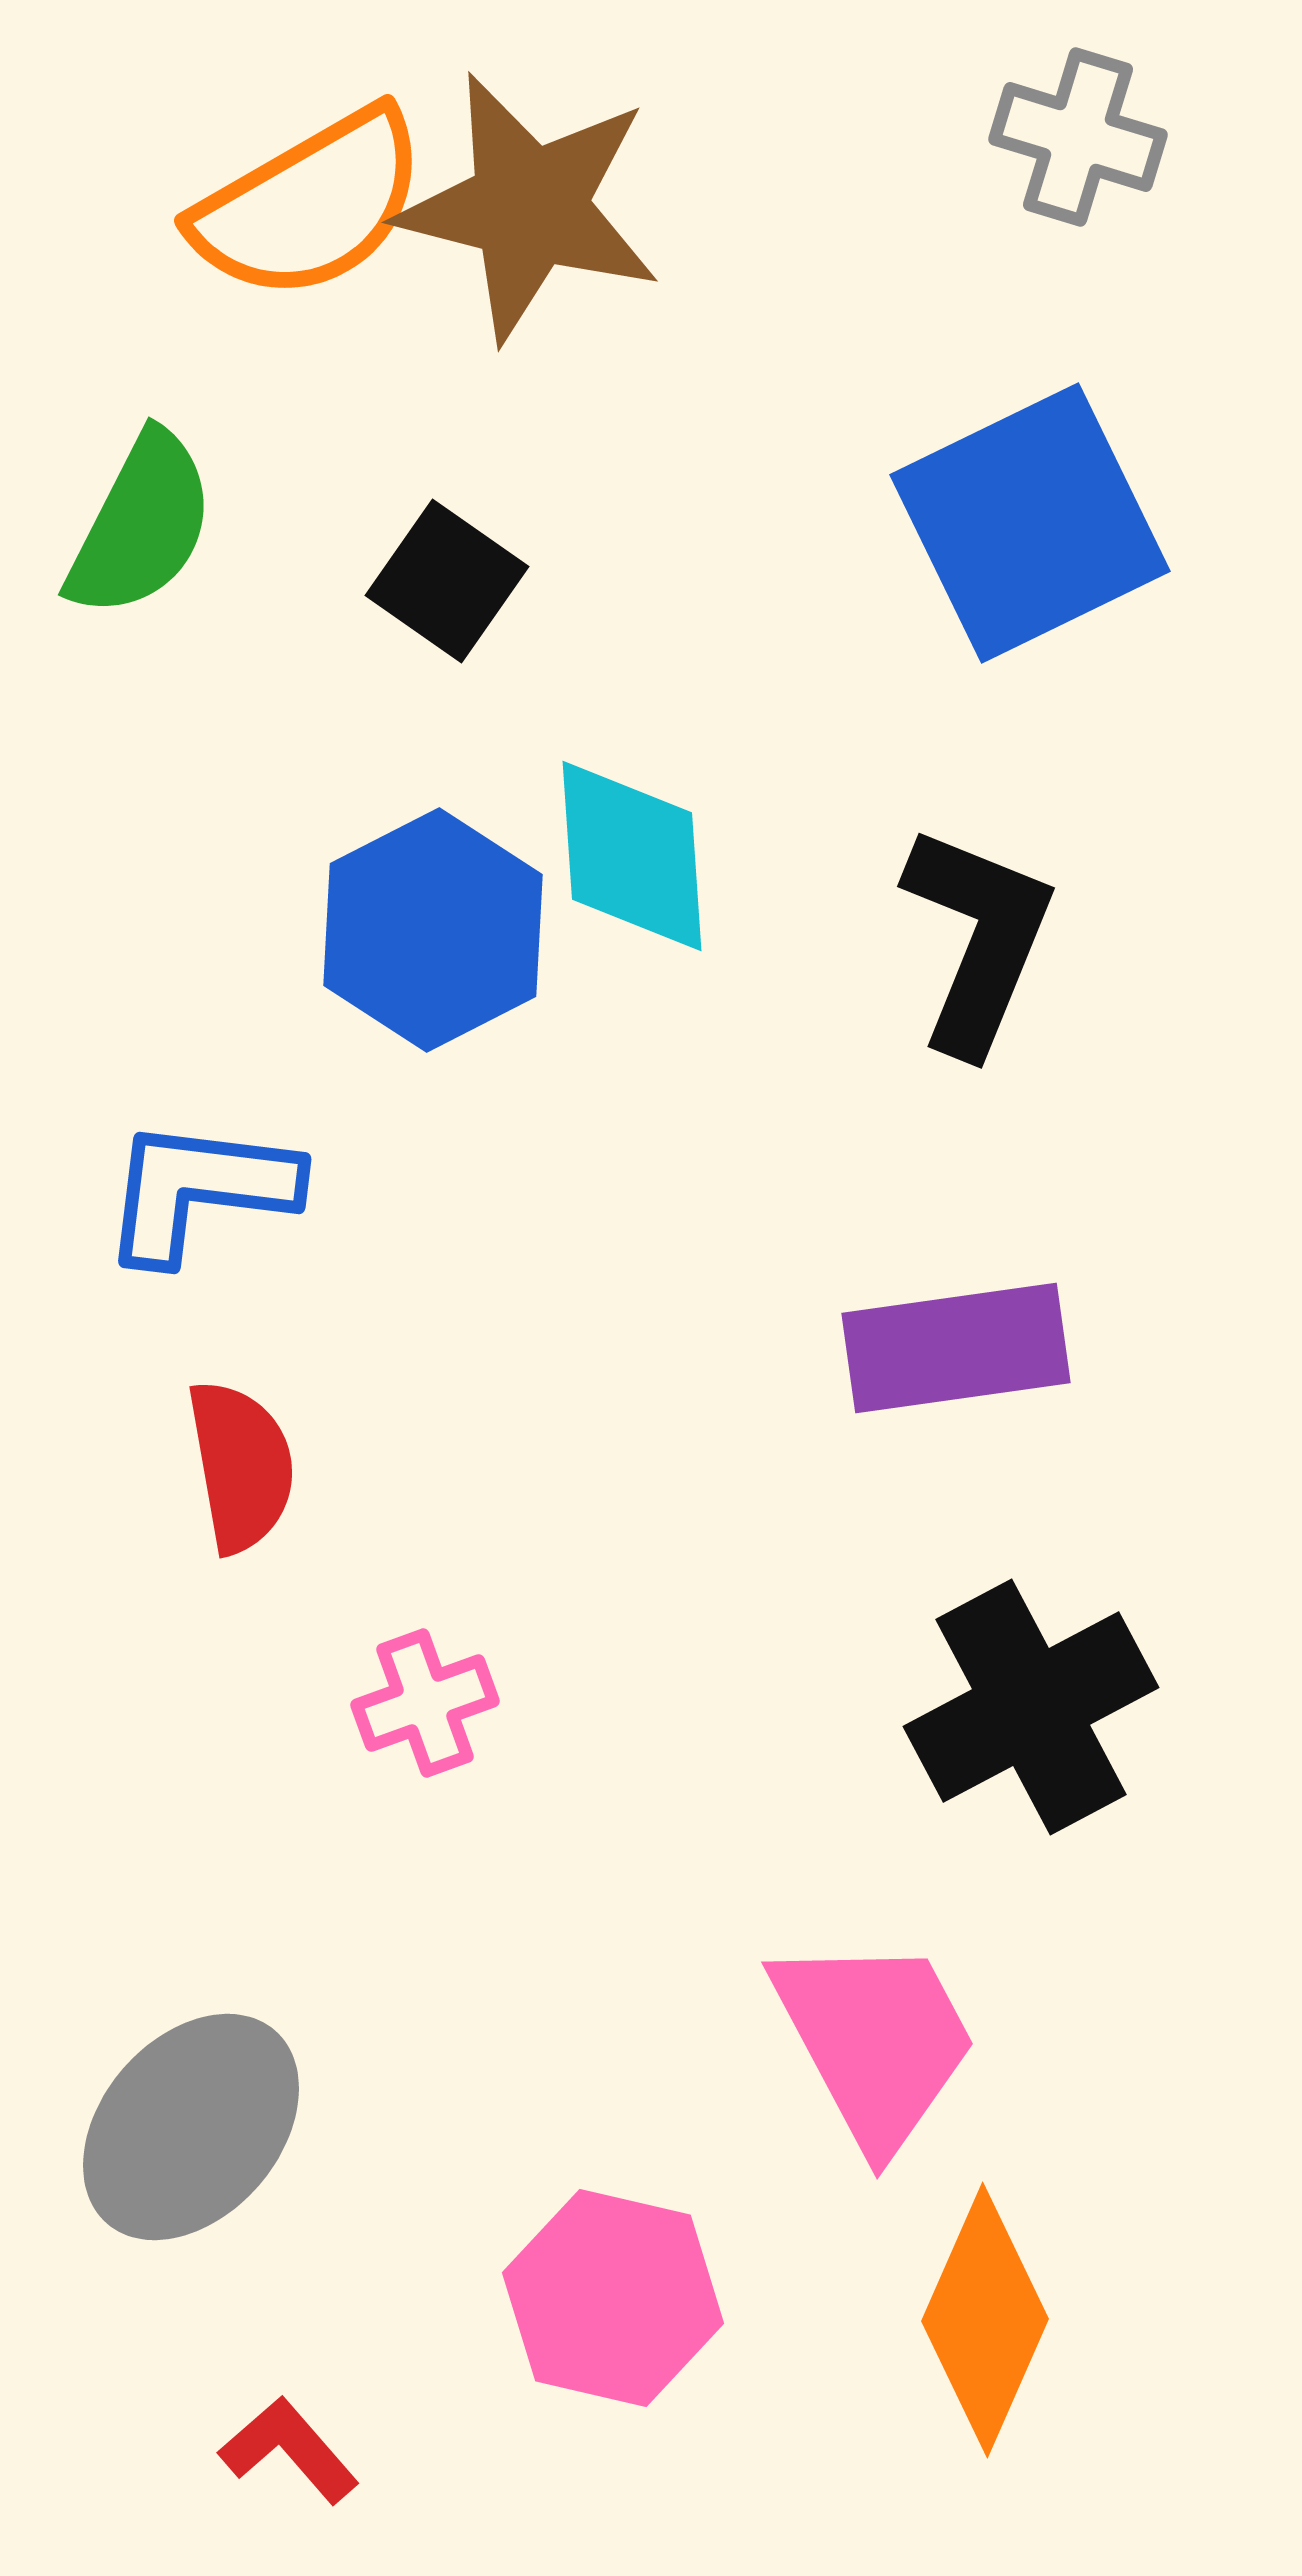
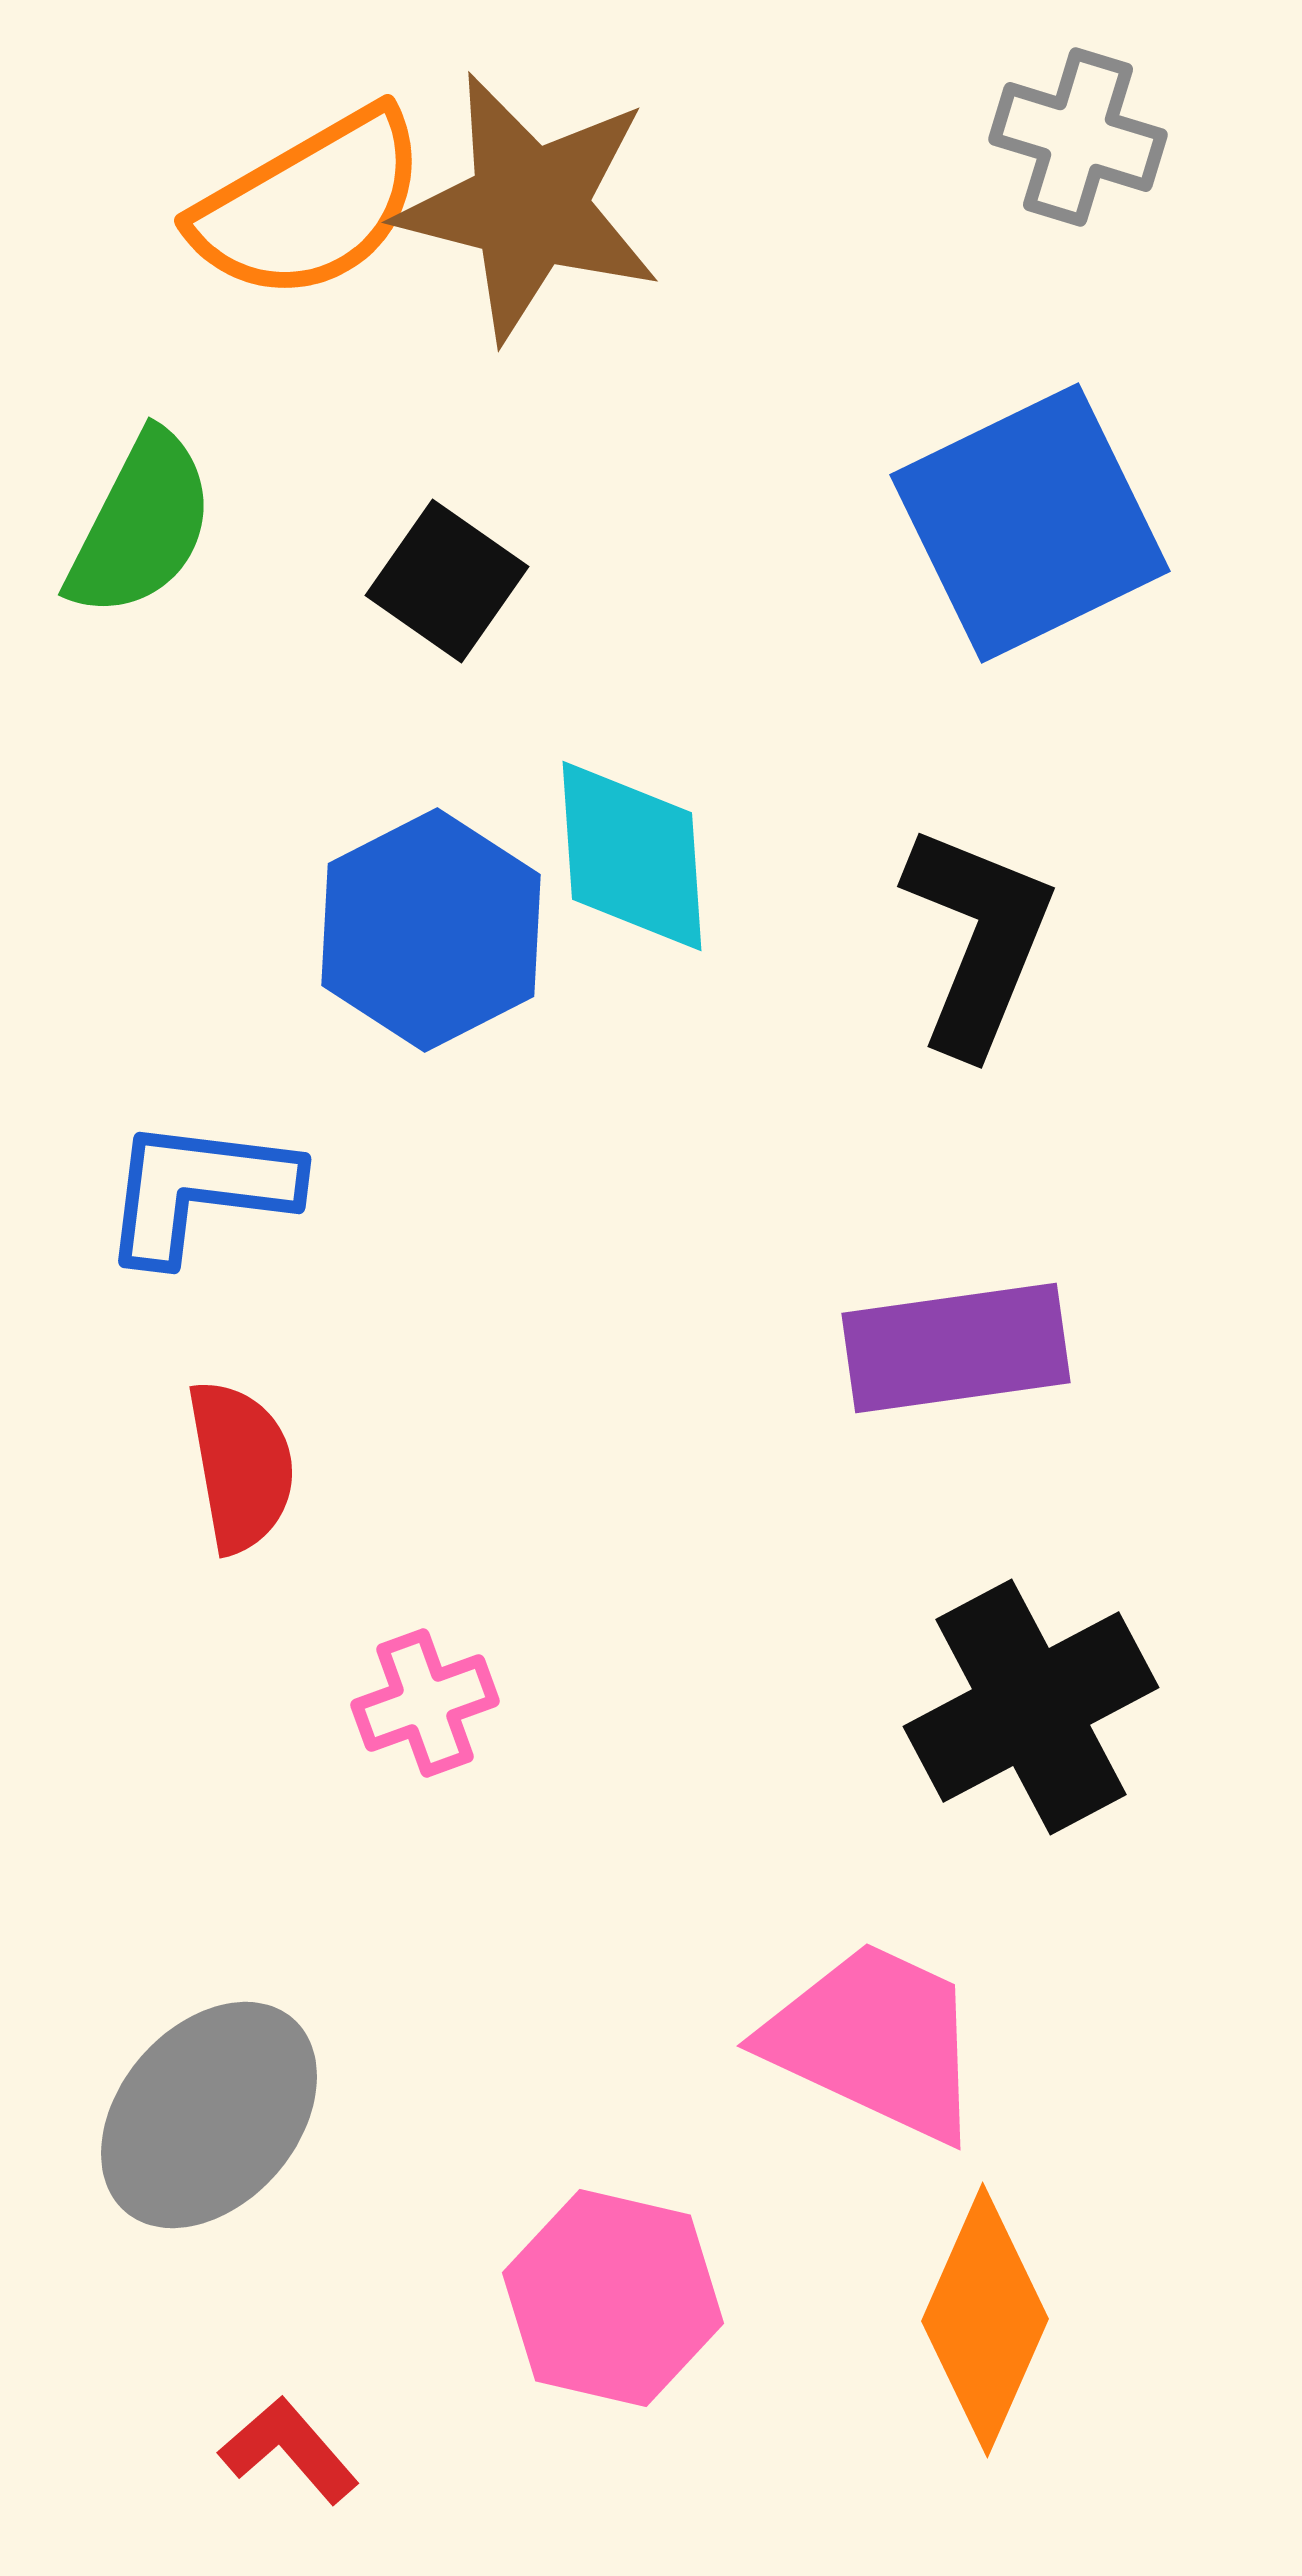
blue hexagon: moved 2 px left
pink trapezoid: rotated 37 degrees counterclockwise
gray ellipse: moved 18 px right, 12 px up
